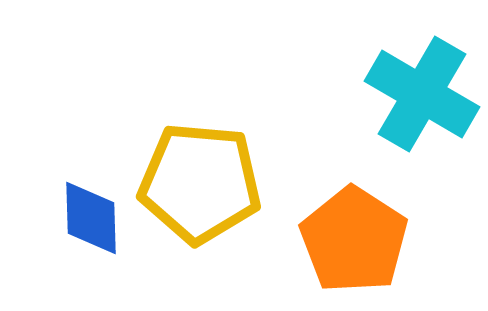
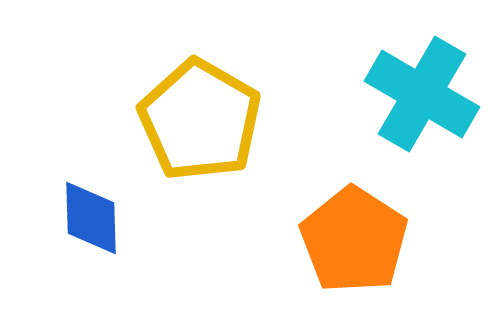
yellow pentagon: moved 63 px up; rotated 25 degrees clockwise
